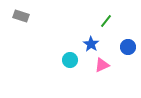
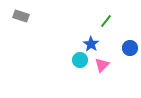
blue circle: moved 2 px right, 1 px down
cyan circle: moved 10 px right
pink triangle: rotated 21 degrees counterclockwise
